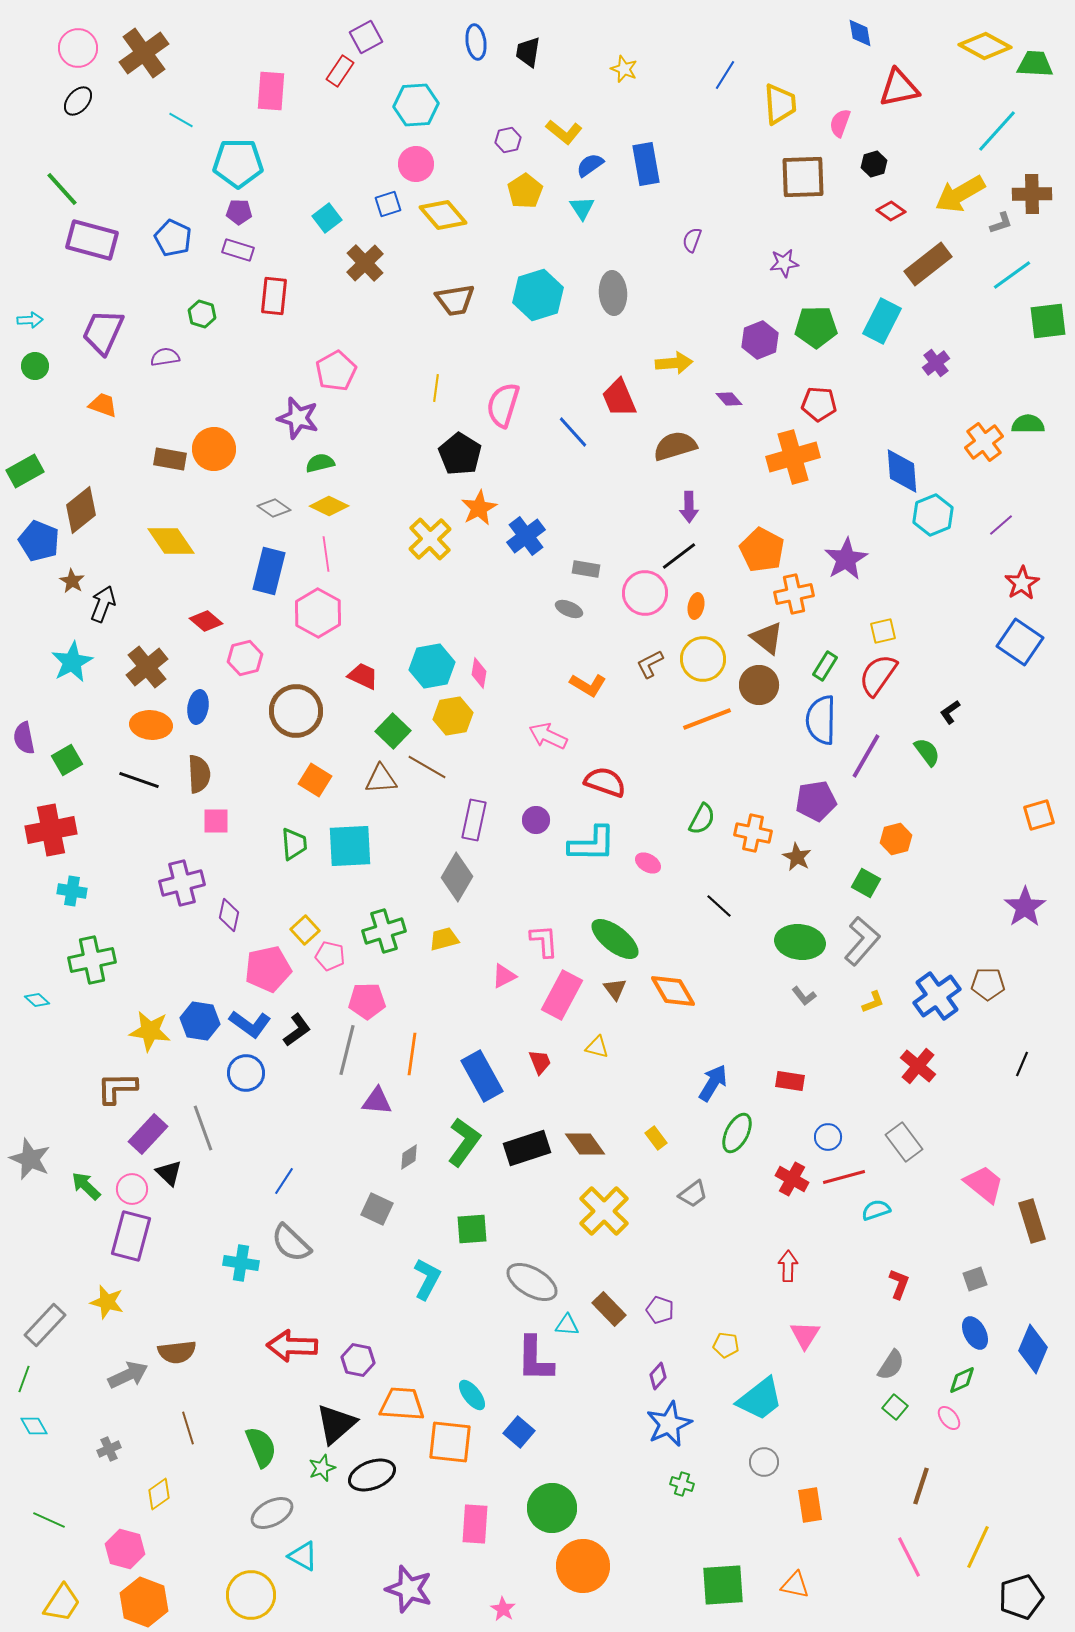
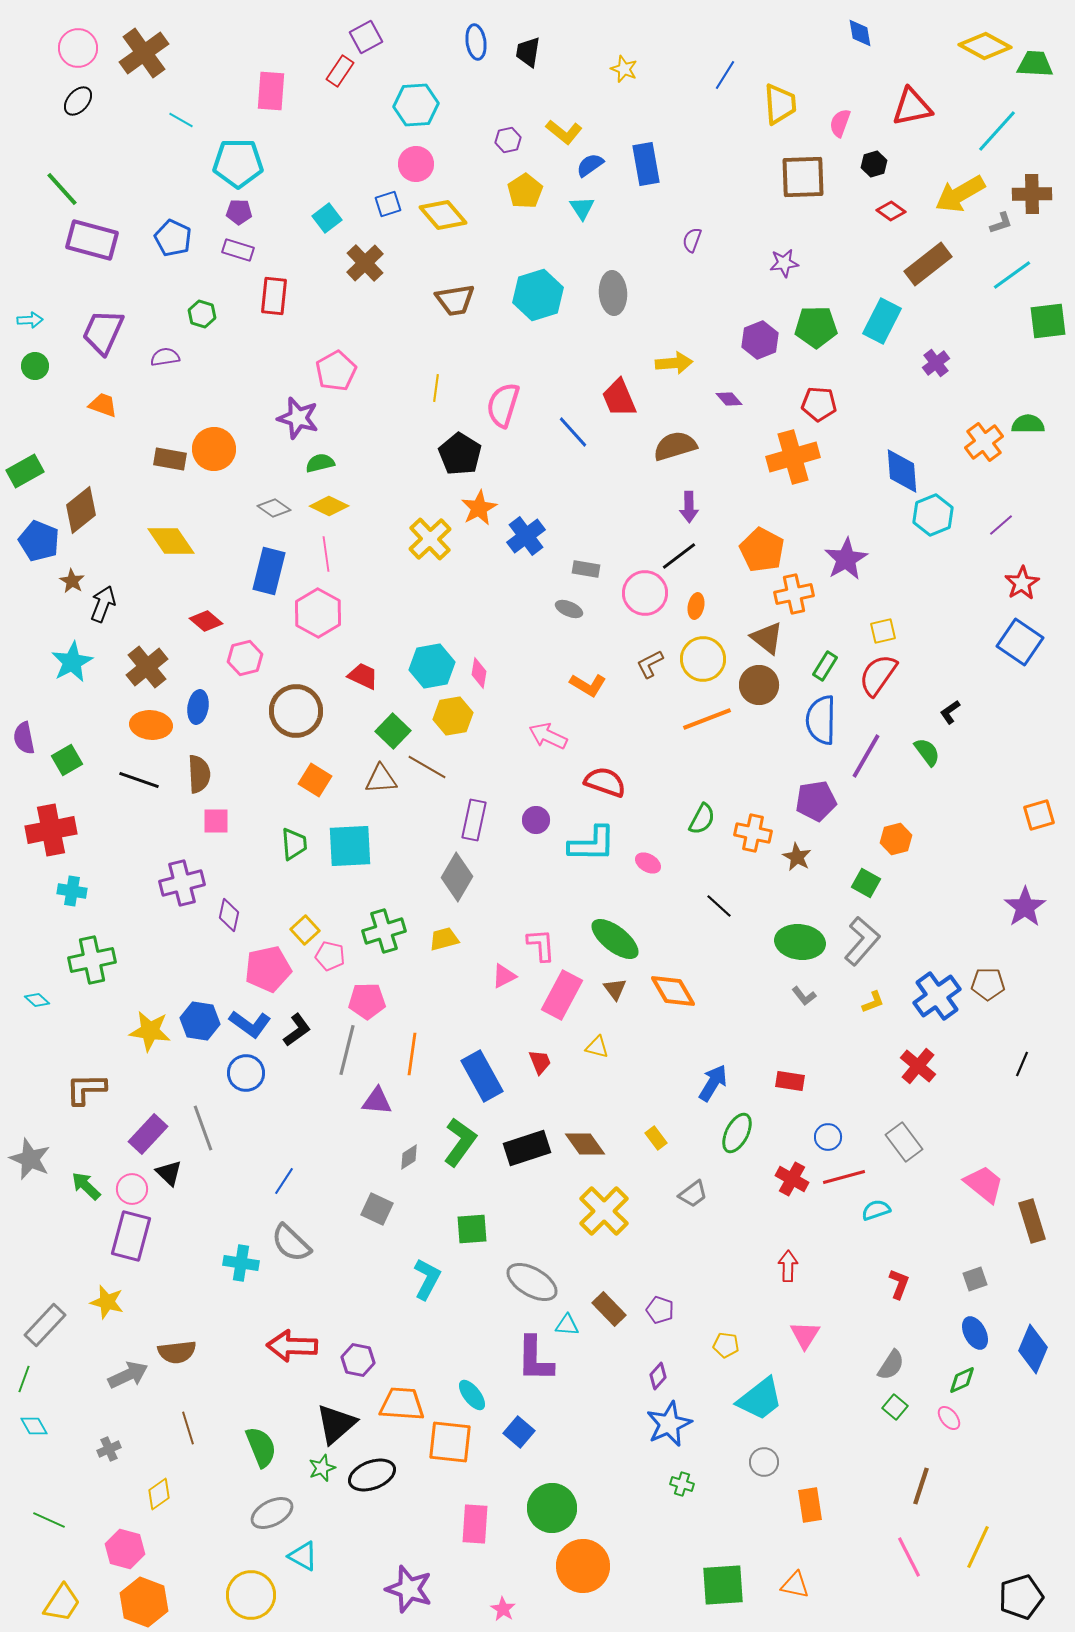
red triangle at (899, 88): moved 13 px right, 19 px down
pink L-shape at (544, 941): moved 3 px left, 4 px down
brown L-shape at (117, 1088): moved 31 px left, 1 px down
green L-shape at (464, 1142): moved 4 px left
